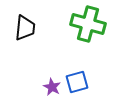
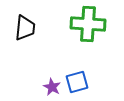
green cross: rotated 12 degrees counterclockwise
